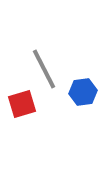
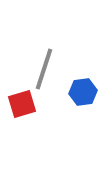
gray line: rotated 45 degrees clockwise
